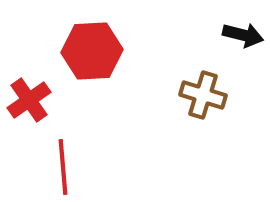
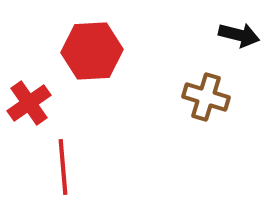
black arrow: moved 4 px left
brown cross: moved 3 px right, 2 px down
red cross: moved 3 px down
